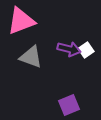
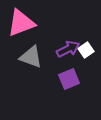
pink triangle: moved 2 px down
purple arrow: moved 1 px left; rotated 40 degrees counterclockwise
purple square: moved 26 px up
